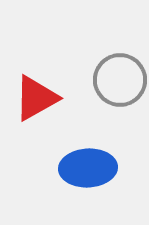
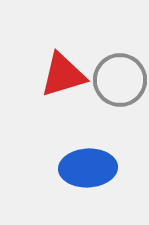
red triangle: moved 27 px right, 23 px up; rotated 12 degrees clockwise
